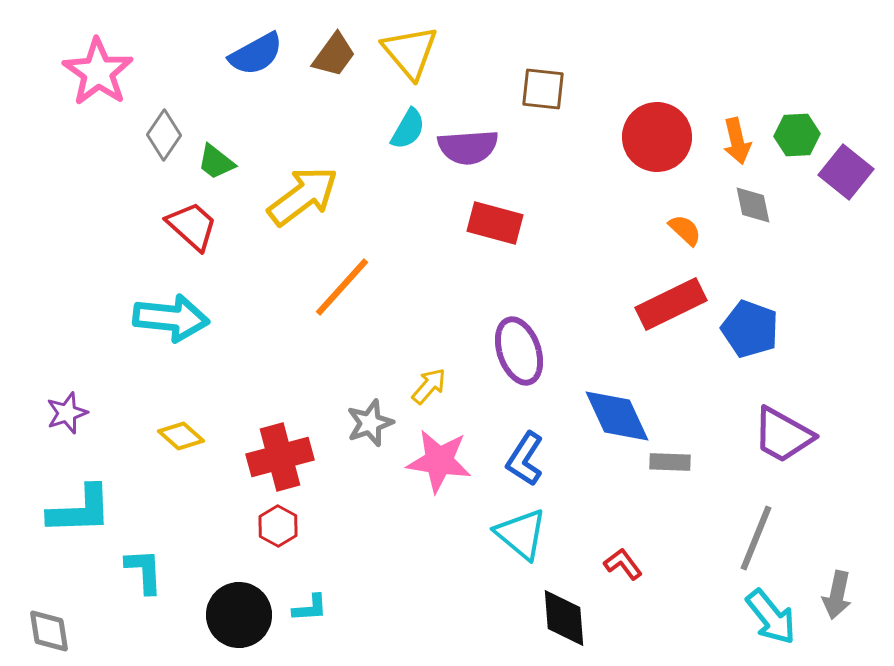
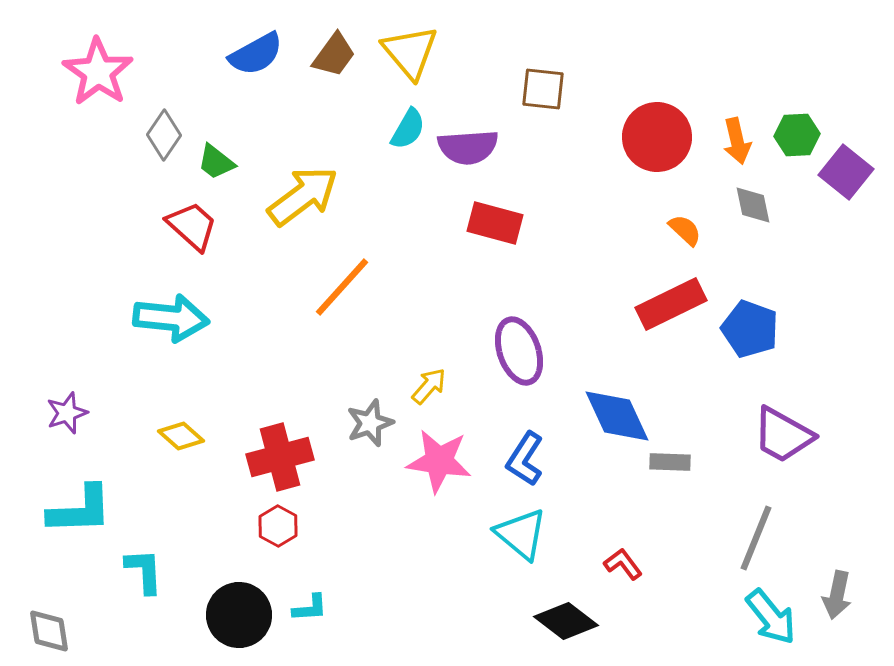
black diamond at (564, 618): moved 2 px right, 3 px down; rotated 48 degrees counterclockwise
